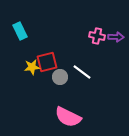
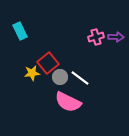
pink cross: moved 1 px left, 1 px down; rotated 28 degrees counterclockwise
red square: moved 1 px right, 1 px down; rotated 25 degrees counterclockwise
yellow star: moved 6 px down
white line: moved 2 px left, 6 px down
pink semicircle: moved 15 px up
